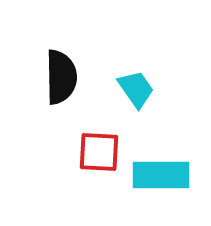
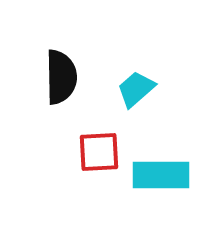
cyan trapezoid: rotated 96 degrees counterclockwise
red square: rotated 6 degrees counterclockwise
